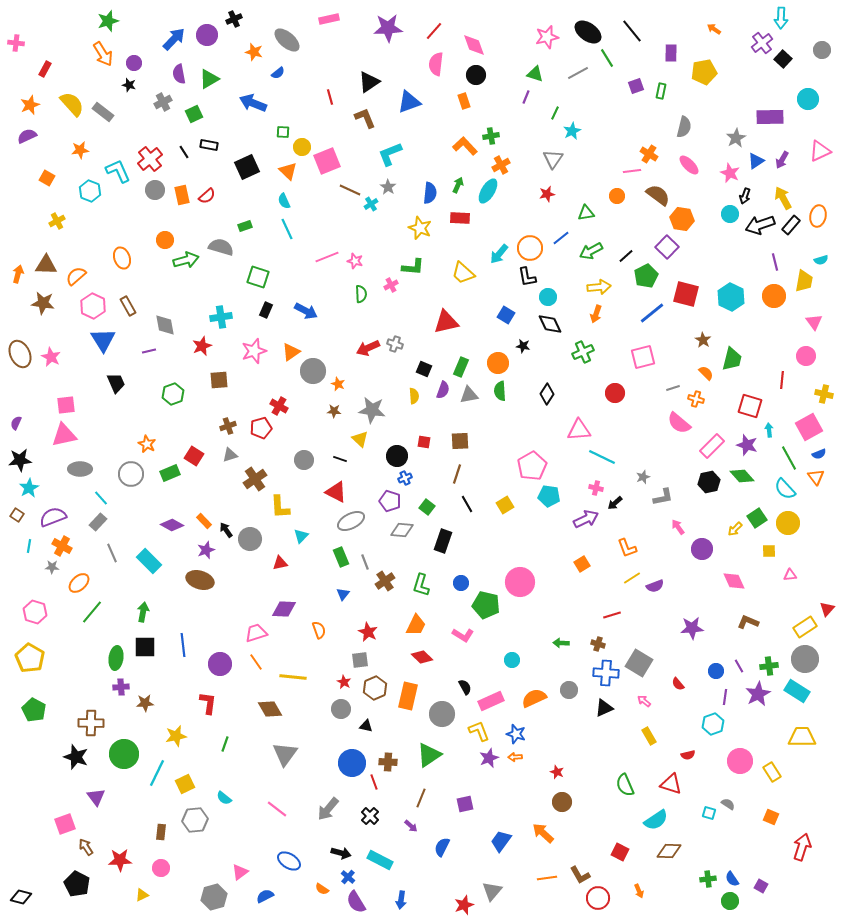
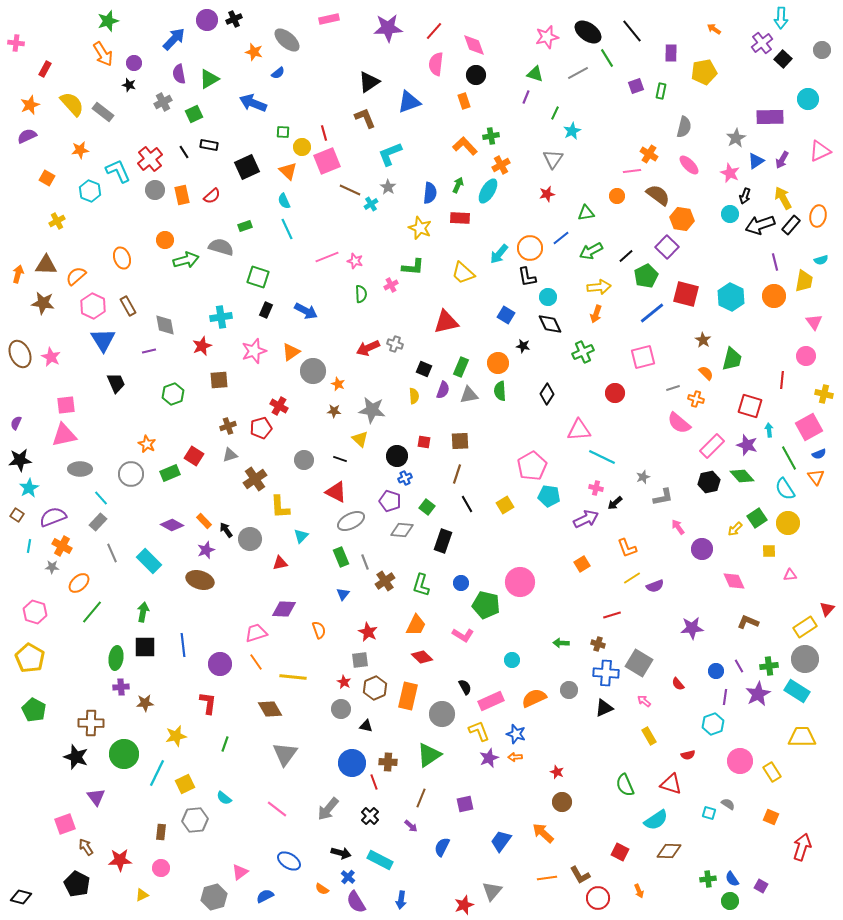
purple circle at (207, 35): moved 15 px up
red line at (330, 97): moved 6 px left, 36 px down
red semicircle at (207, 196): moved 5 px right
cyan semicircle at (785, 489): rotated 10 degrees clockwise
